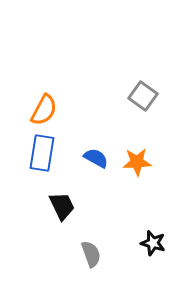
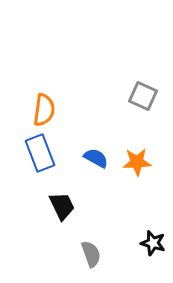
gray square: rotated 12 degrees counterclockwise
orange semicircle: rotated 20 degrees counterclockwise
blue rectangle: moved 2 px left; rotated 30 degrees counterclockwise
